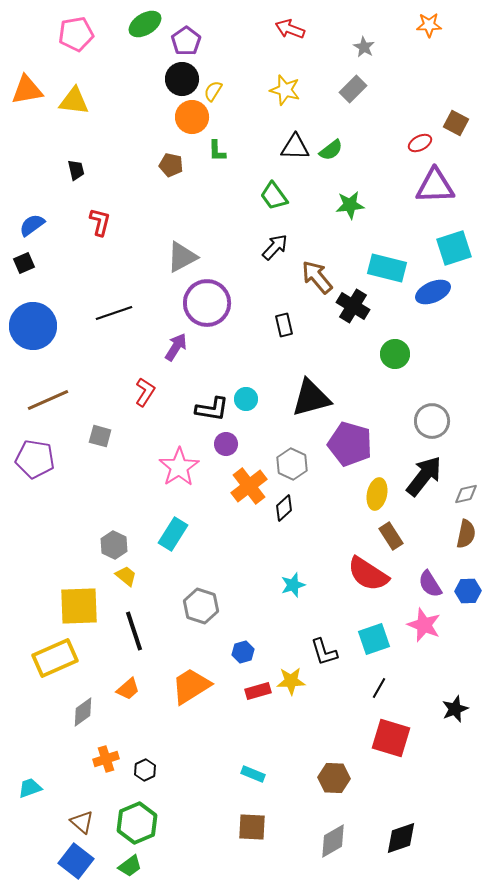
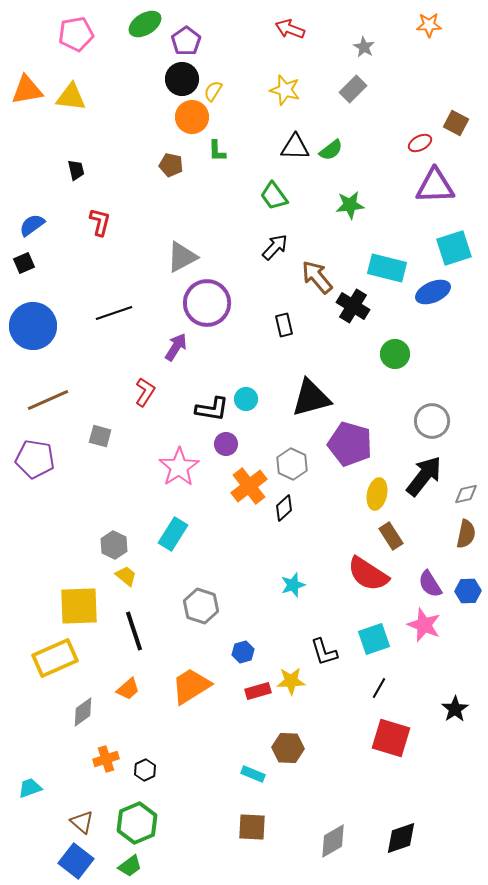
yellow triangle at (74, 101): moved 3 px left, 4 px up
black star at (455, 709): rotated 12 degrees counterclockwise
brown hexagon at (334, 778): moved 46 px left, 30 px up
